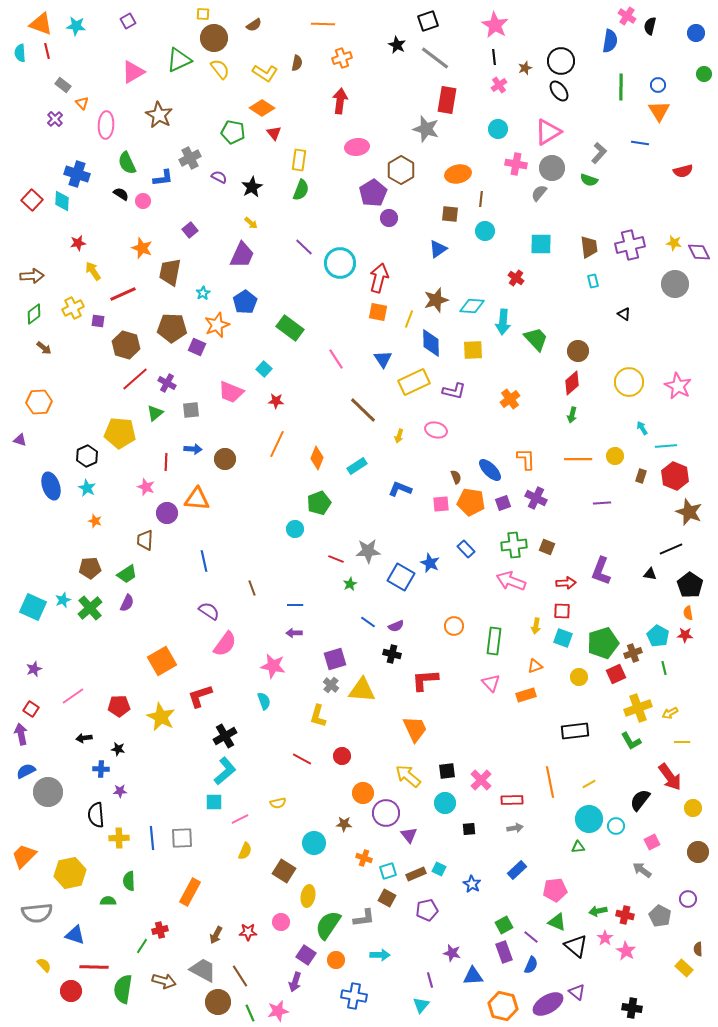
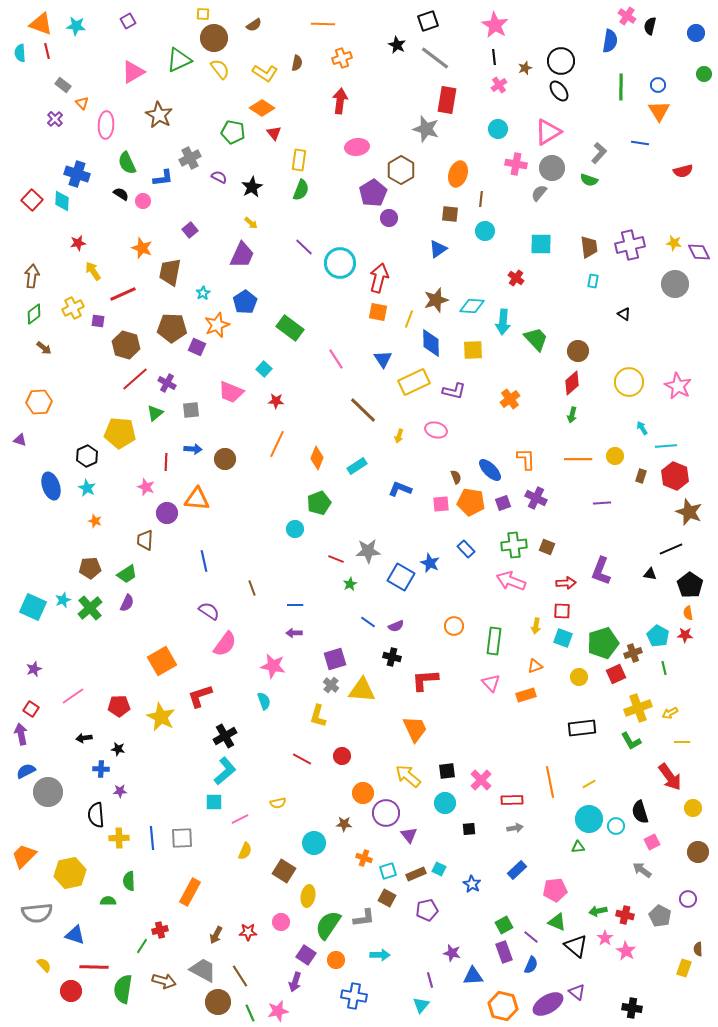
orange ellipse at (458, 174): rotated 60 degrees counterclockwise
brown arrow at (32, 276): rotated 80 degrees counterclockwise
cyan rectangle at (593, 281): rotated 24 degrees clockwise
black cross at (392, 654): moved 3 px down
black rectangle at (575, 731): moved 7 px right, 3 px up
black semicircle at (640, 800): moved 12 px down; rotated 55 degrees counterclockwise
yellow rectangle at (684, 968): rotated 66 degrees clockwise
